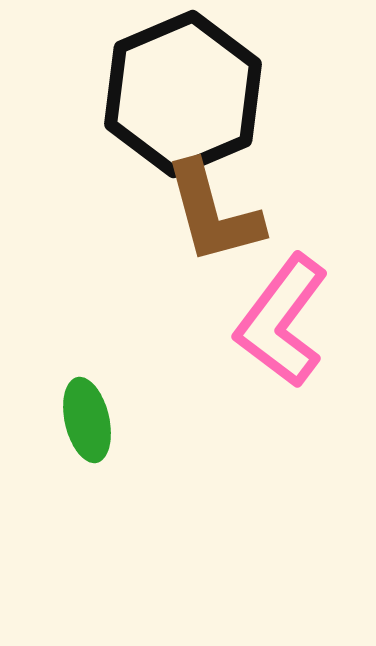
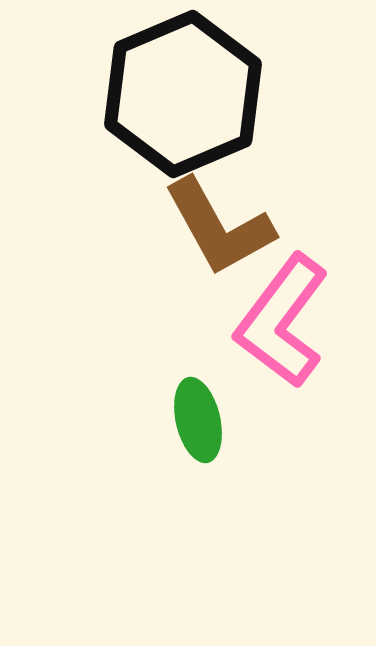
brown L-shape: moved 6 px right, 14 px down; rotated 14 degrees counterclockwise
green ellipse: moved 111 px right
